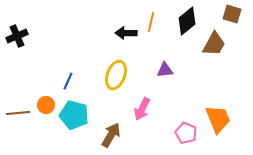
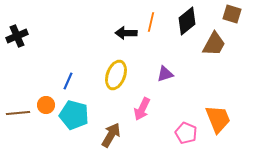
purple triangle: moved 4 px down; rotated 12 degrees counterclockwise
